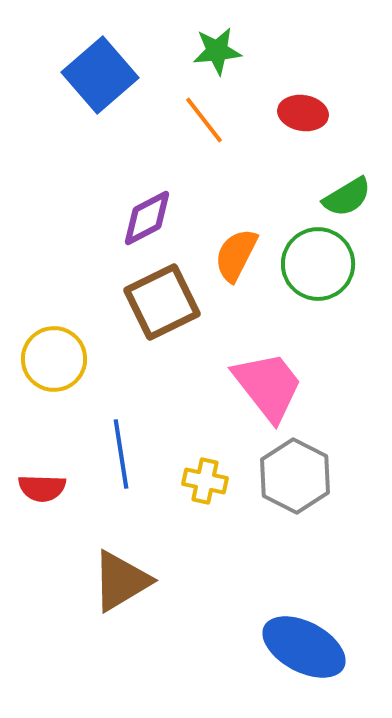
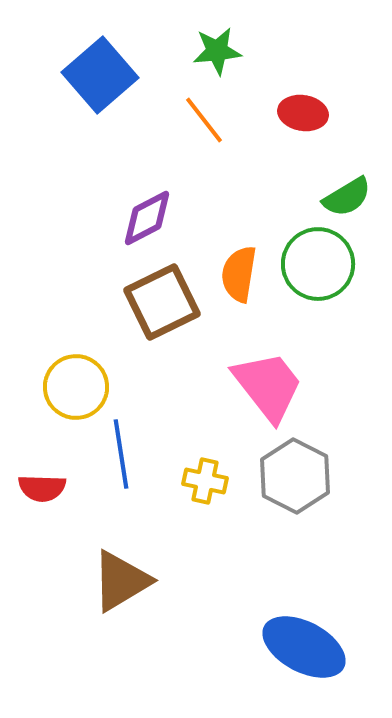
orange semicircle: moved 3 px right, 19 px down; rotated 18 degrees counterclockwise
yellow circle: moved 22 px right, 28 px down
